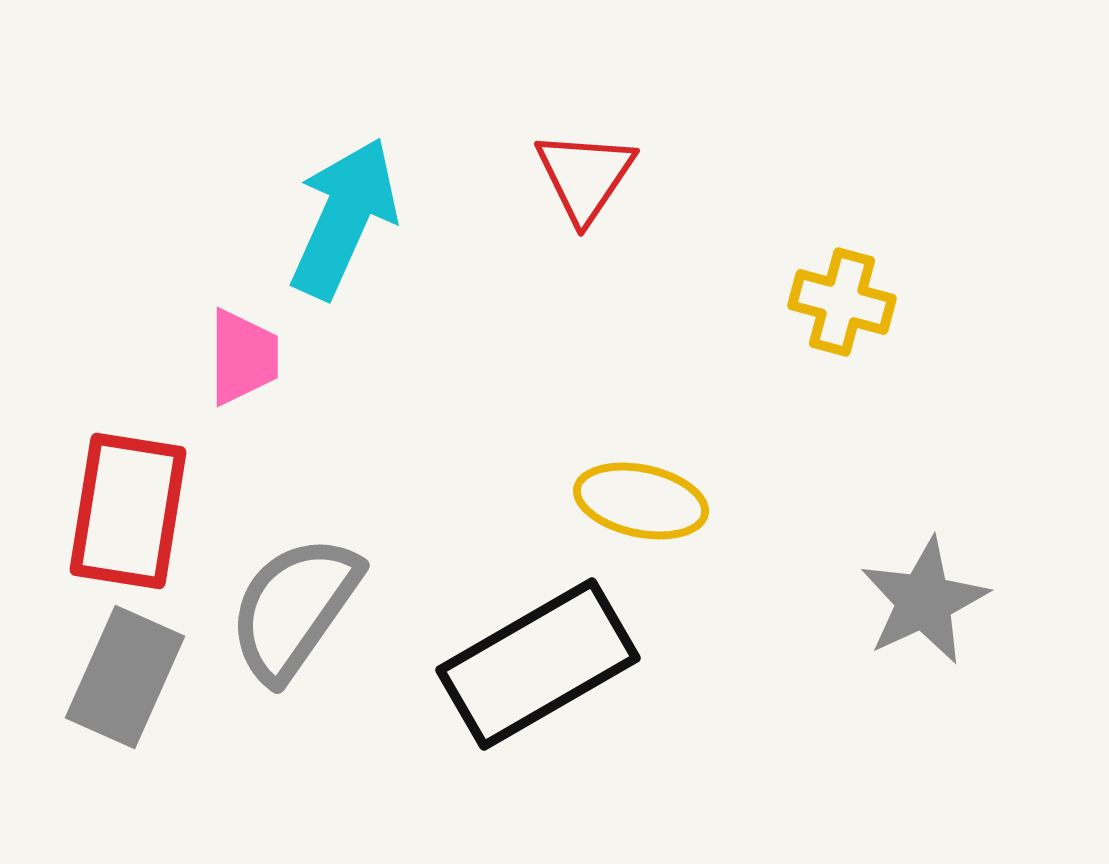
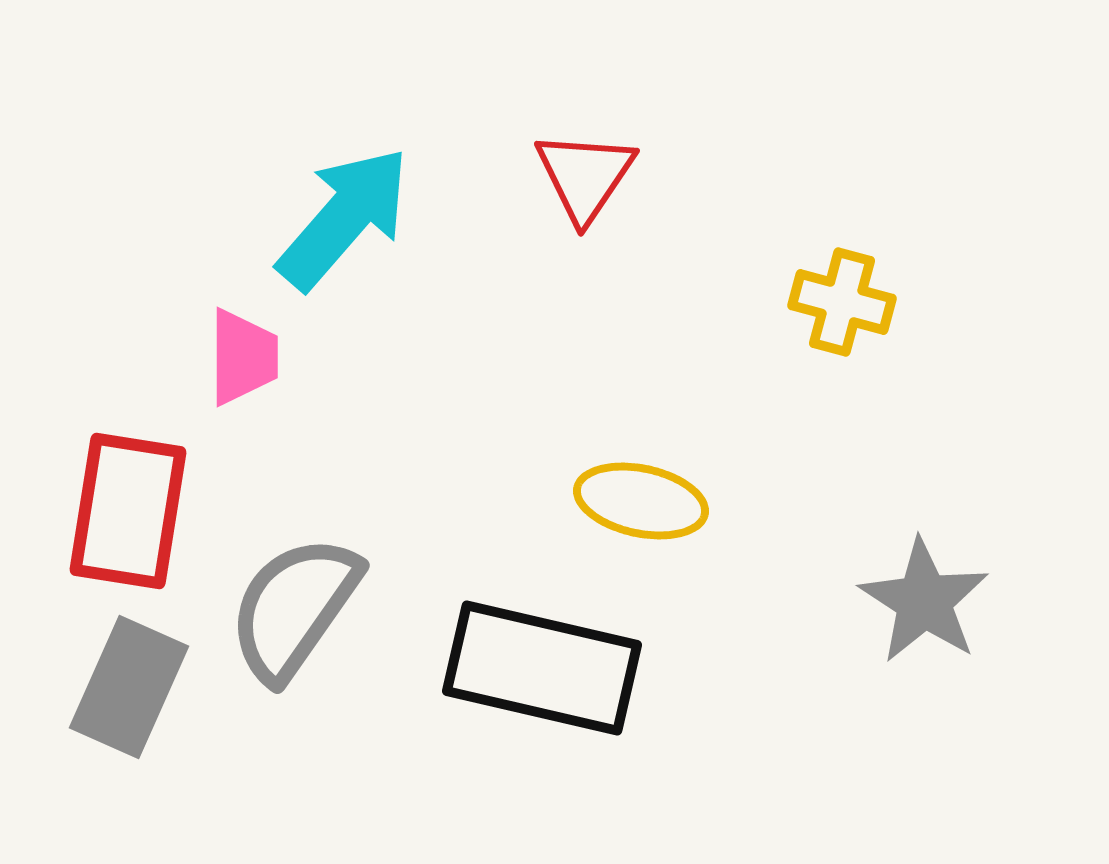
cyan arrow: rotated 17 degrees clockwise
gray star: rotated 14 degrees counterclockwise
black rectangle: moved 4 px right, 4 px down; rotated 43 degrees clockwise
gray rectangle: moved 4 px right, 10 px down
